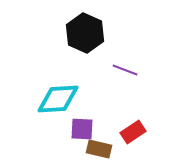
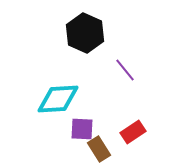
purple line: rotated 30 degrees clockwise
brown rectangle: rotated 45 degrees clockwise
